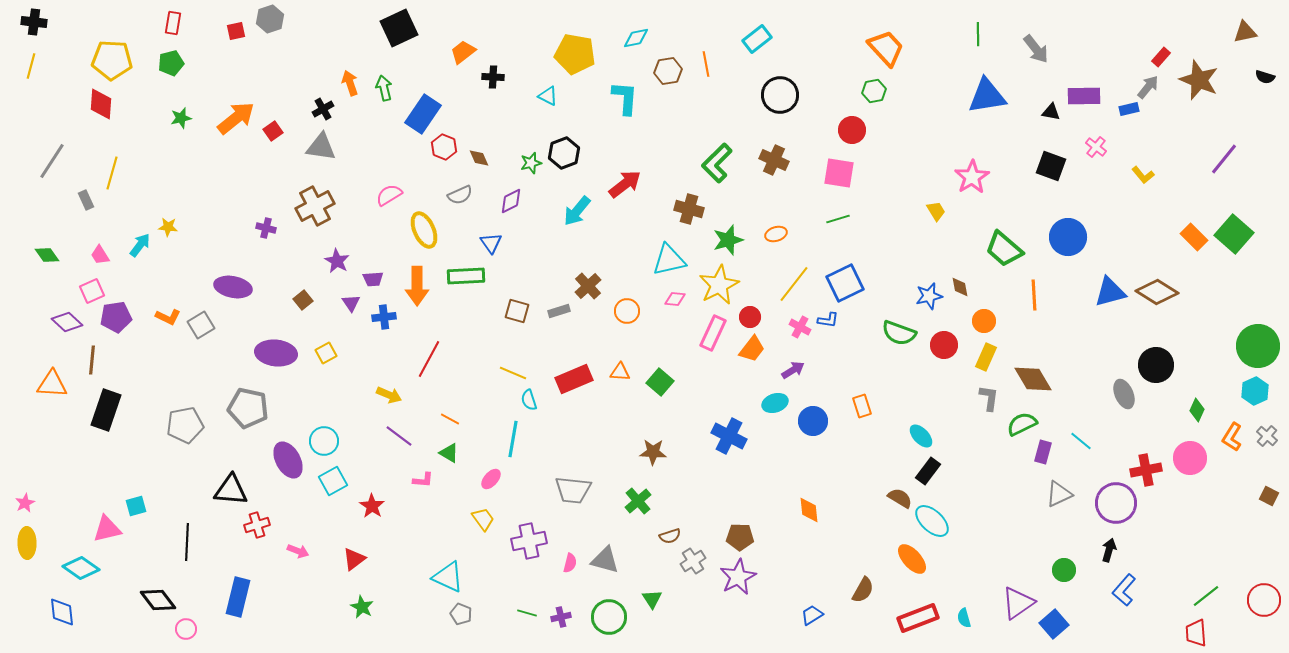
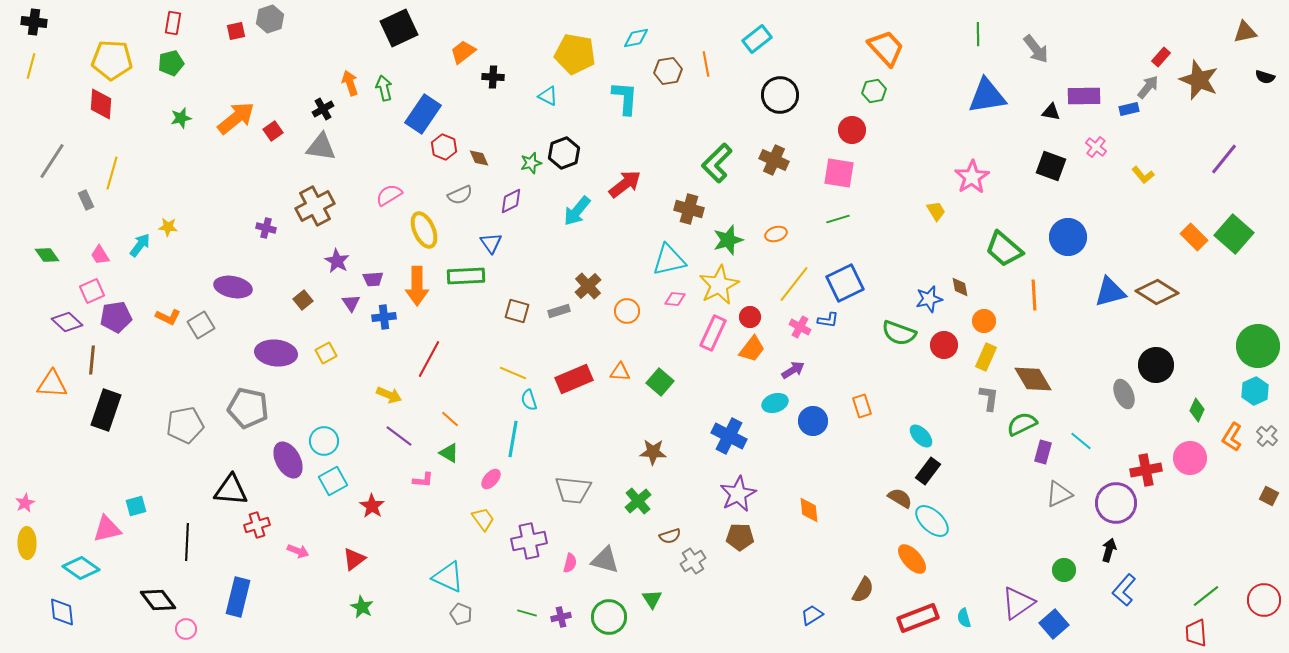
blue star at (929, 296): moved 3 px down
orange line at (450, 419): rotated 12 degrees clockwise
purple star at (738, 577): moved 83 px up
